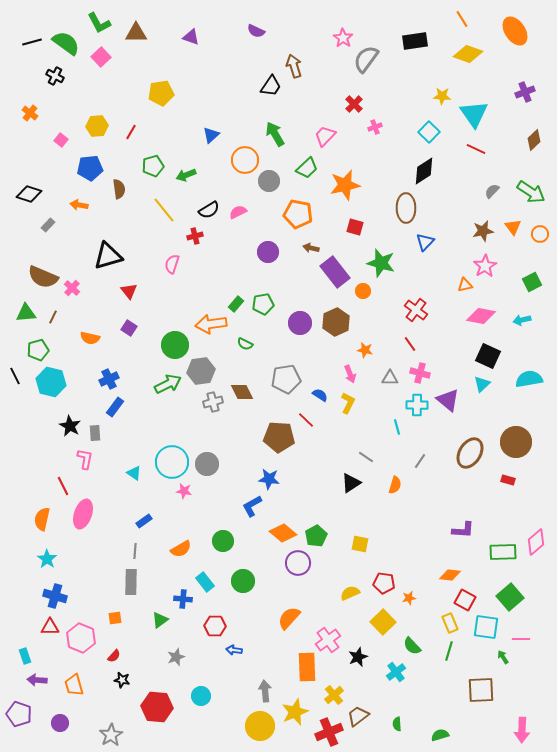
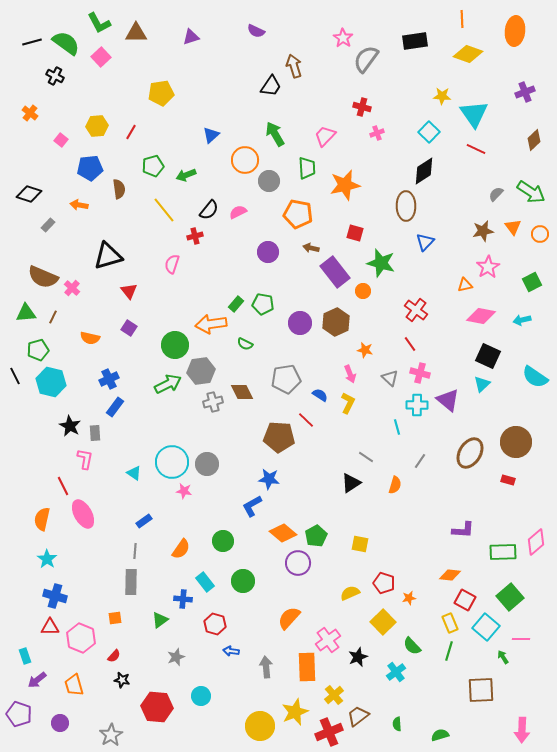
orange line at (462, 19): rotated 30 degrees clockwise
orange ellipse at (515, 31): rotated 40 degrees clockwise
purple triangle at (191, 37): rotated 36 degrees counterclockwise
red cross at (354, 104): moved 8 px right, 3 px down; rotated 30 degrees counterclockwise
pink cross at (375, 127): moved 2 px right, 6 px down
green trapezoid at (307, 168): rotated 50 degrees counterclockwise
gray semicircle at (492, 191): moved 4 px right, 3 px down
brown ellipse at (406, 208): moved 2 px up
black semicircle at (209, 210): rotated 20 degrees counterclockwise
red square at (355, 227): moved 6 px down
pink star at (485, 266): moved 3 px right, 1 px down
green pentagon at (263, 304): rotated 20 degrees clockwise
gray triangle at (390, 378): rotated 42 degrees clockwise
cyan semicircle at (529, 379): moved 6 px right, 2 px up; rotated 136 degrees counterclockwise
pink ellipse at (83, 514): rotated 48 degrees counterclockwise
orange semicircle at (181, 549): rotated 25 degrees counterclockwise
red pentagon at (384, 583): rotated 10 degrees clockwise
red hexagon at (215, 626): moved 2 px up; rotated 15 degrees clockwise
cyan square at (486, 627): rotated 32 degrees clockwise
blue arrow at (234, 650): moved 3 px left, 1 px down
purple arrow at (37, 680): rotated 42 degrees counterclockwise
gray arrow at (265, 691): moved 1 px right, 24 px up
